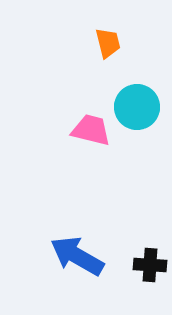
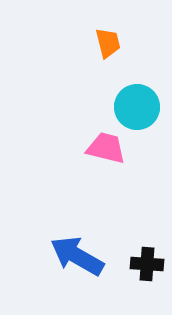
pink trapezoid: moved 15 px right, 18 px down
black cross: moved 3 px left, 1 px up
